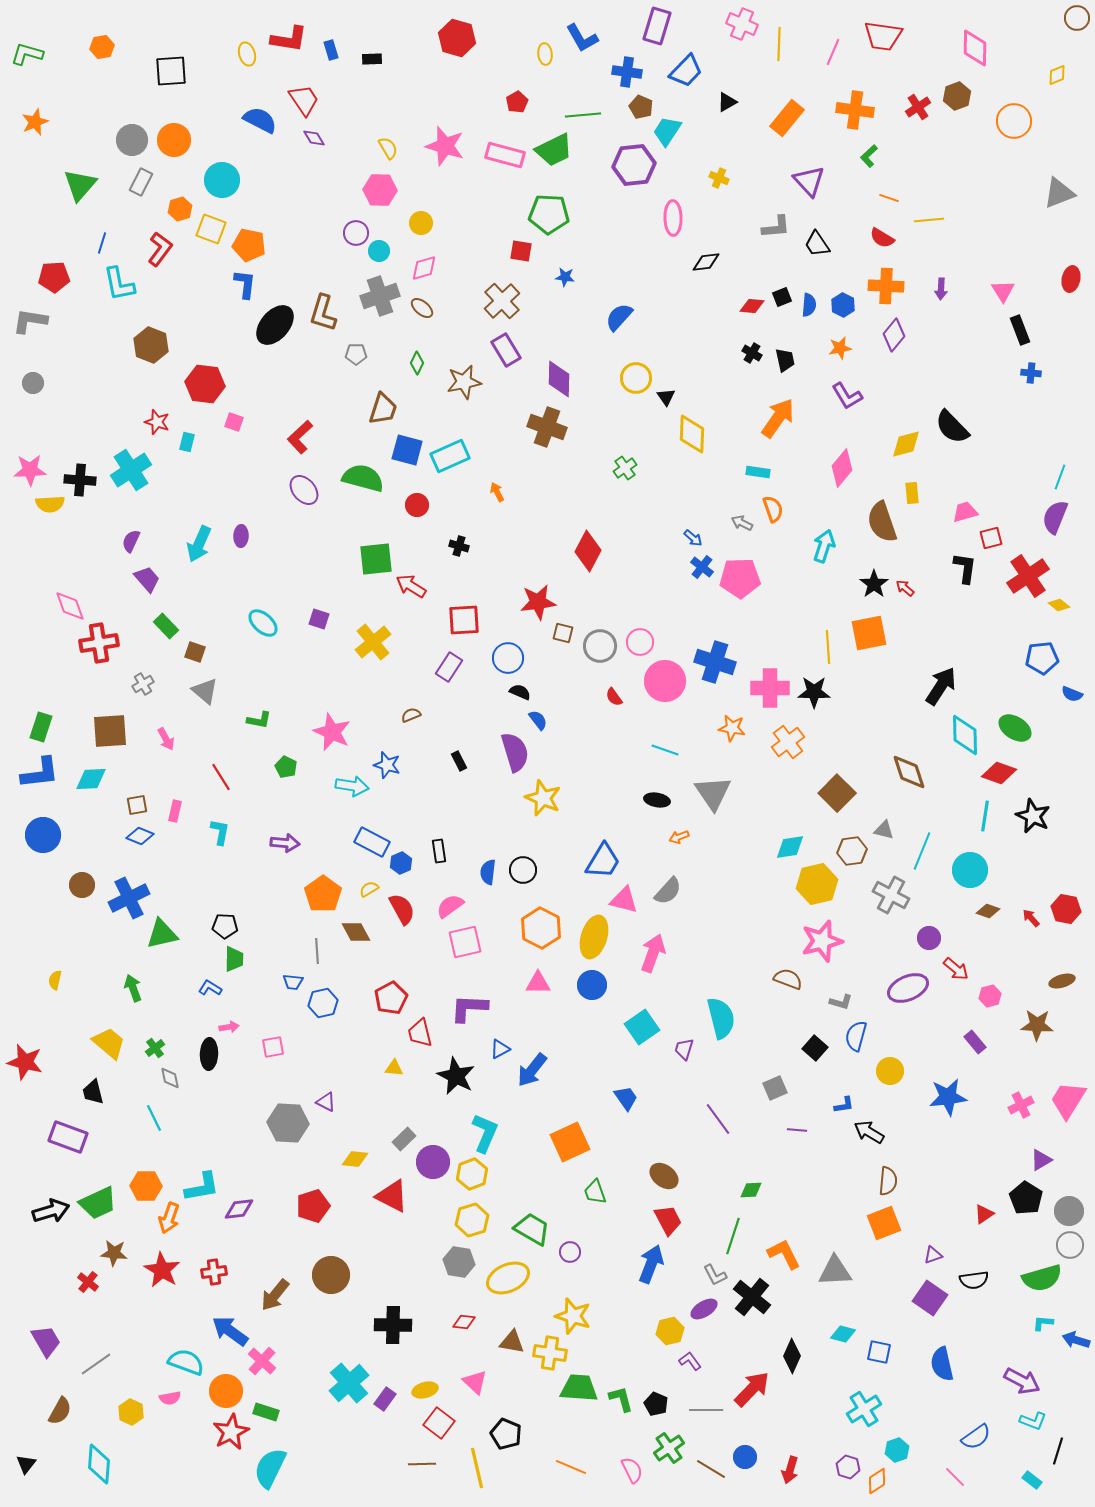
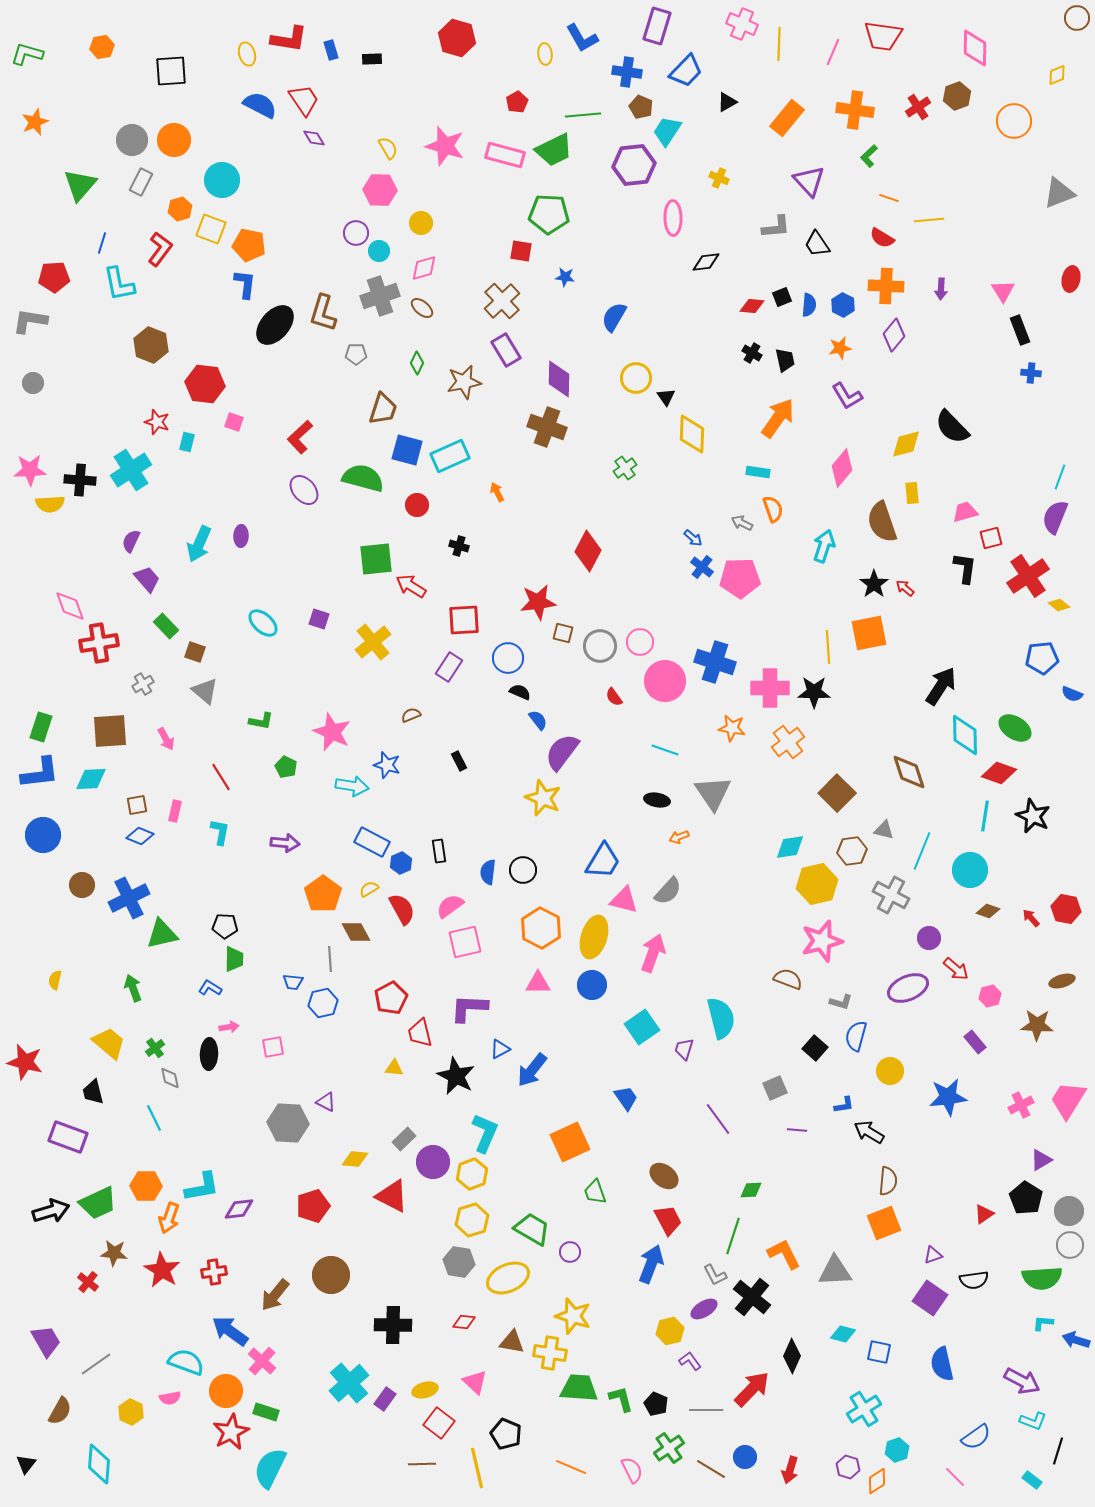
blue semicircle at (260, 120): moved 15 px up
blue semicircle at (619, 317): moved 5 px left; rotated 12 degrees counterclockwise
green L-shape at (259, 720): moved 2 px right, 1 px down
purple semicircle at (515, 752): moved 47 px right; rotated 126 degrees counterclockwise
gray line at (317, 951): moved 13 px right, 8 px down
green semicircle at (1042, 1278): rotated 12 degrees clockwise
